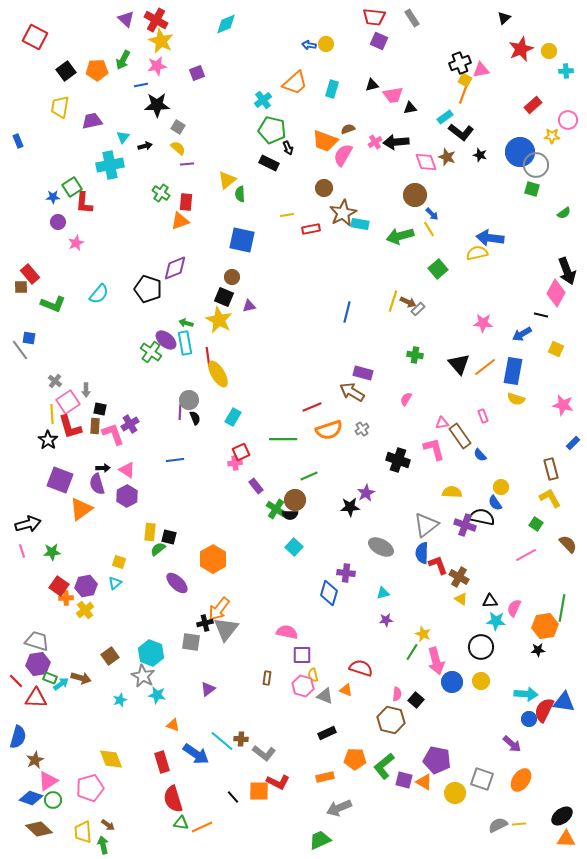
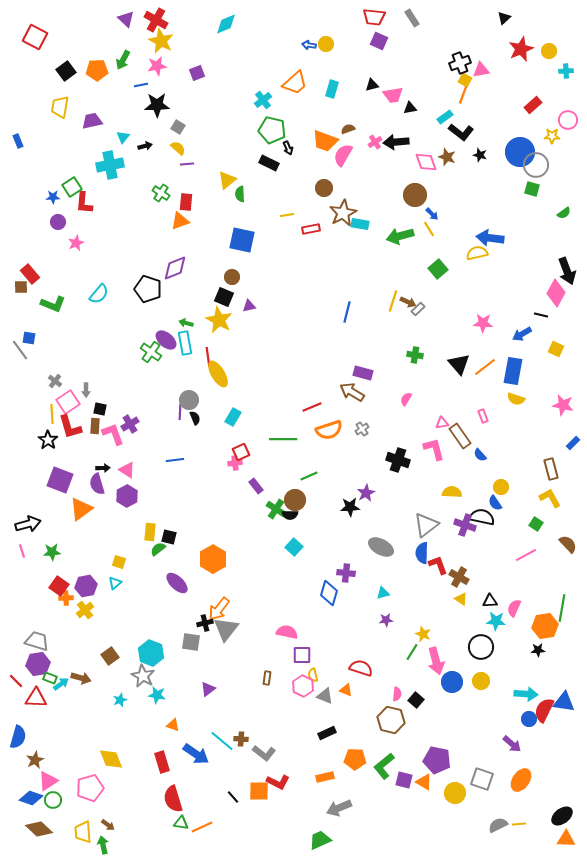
pink hexagon at (303, 686): rotated 10 degrees clockwise
